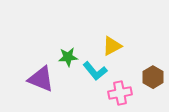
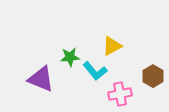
green star: moved 2 px right
brown hexagon: moved 1 px up
pink cross: moved 1 px down
